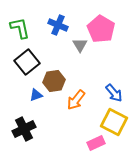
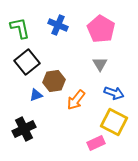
gray triangle: moved 20 px right, 19 px down
blue arrow: rotated 30 degrees counterclockwise
